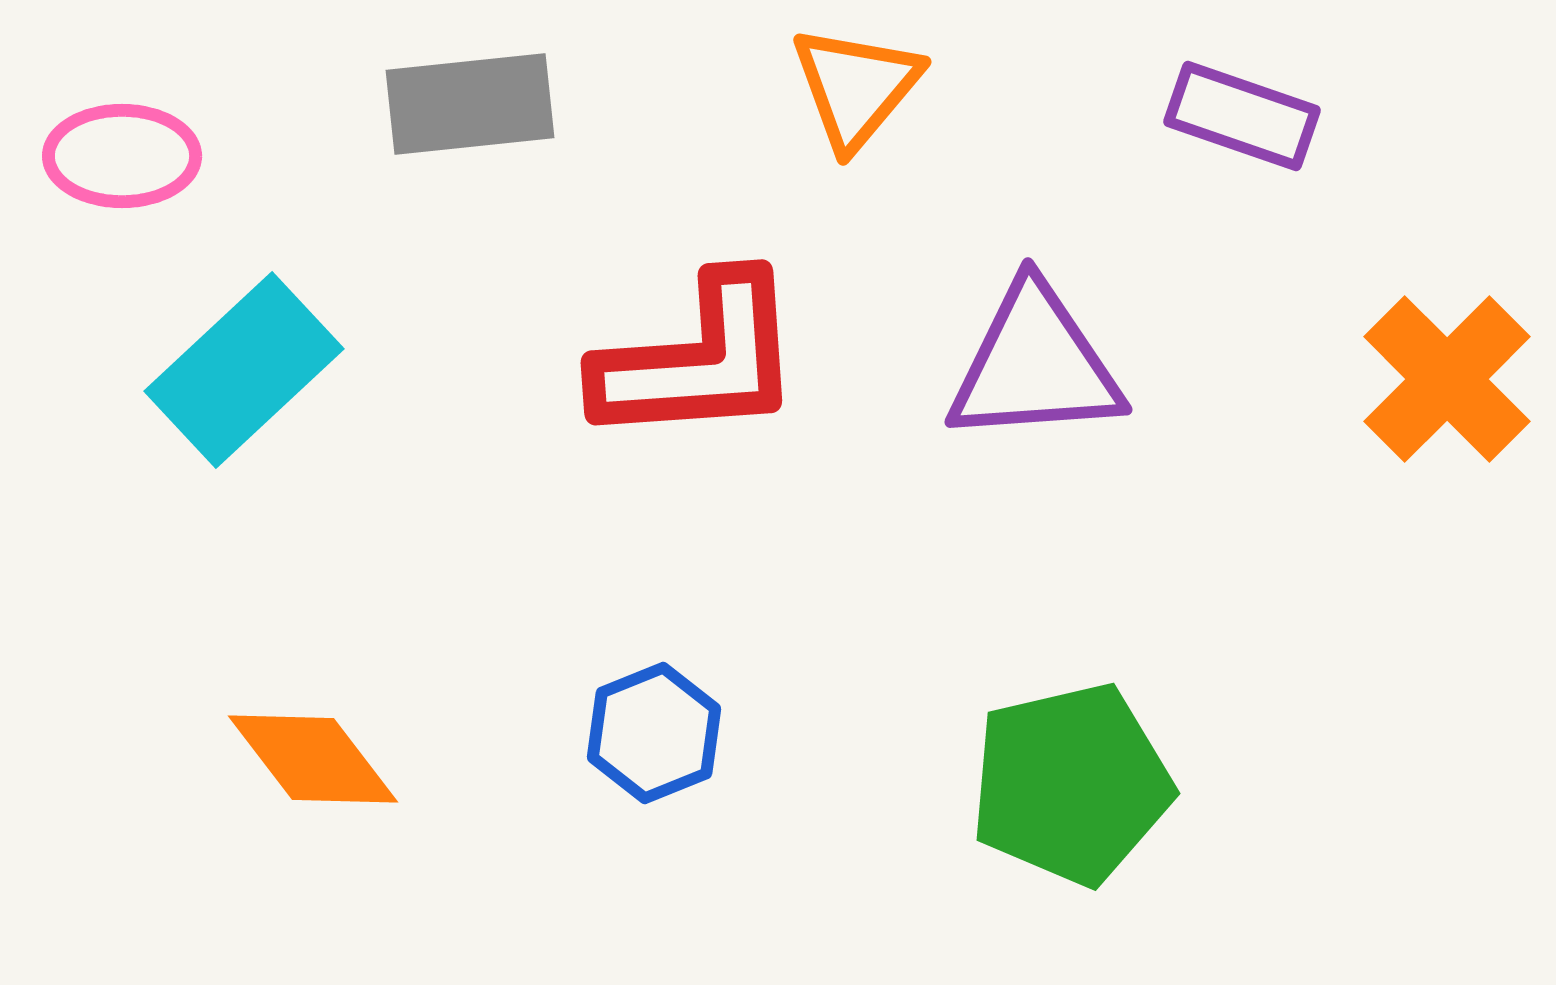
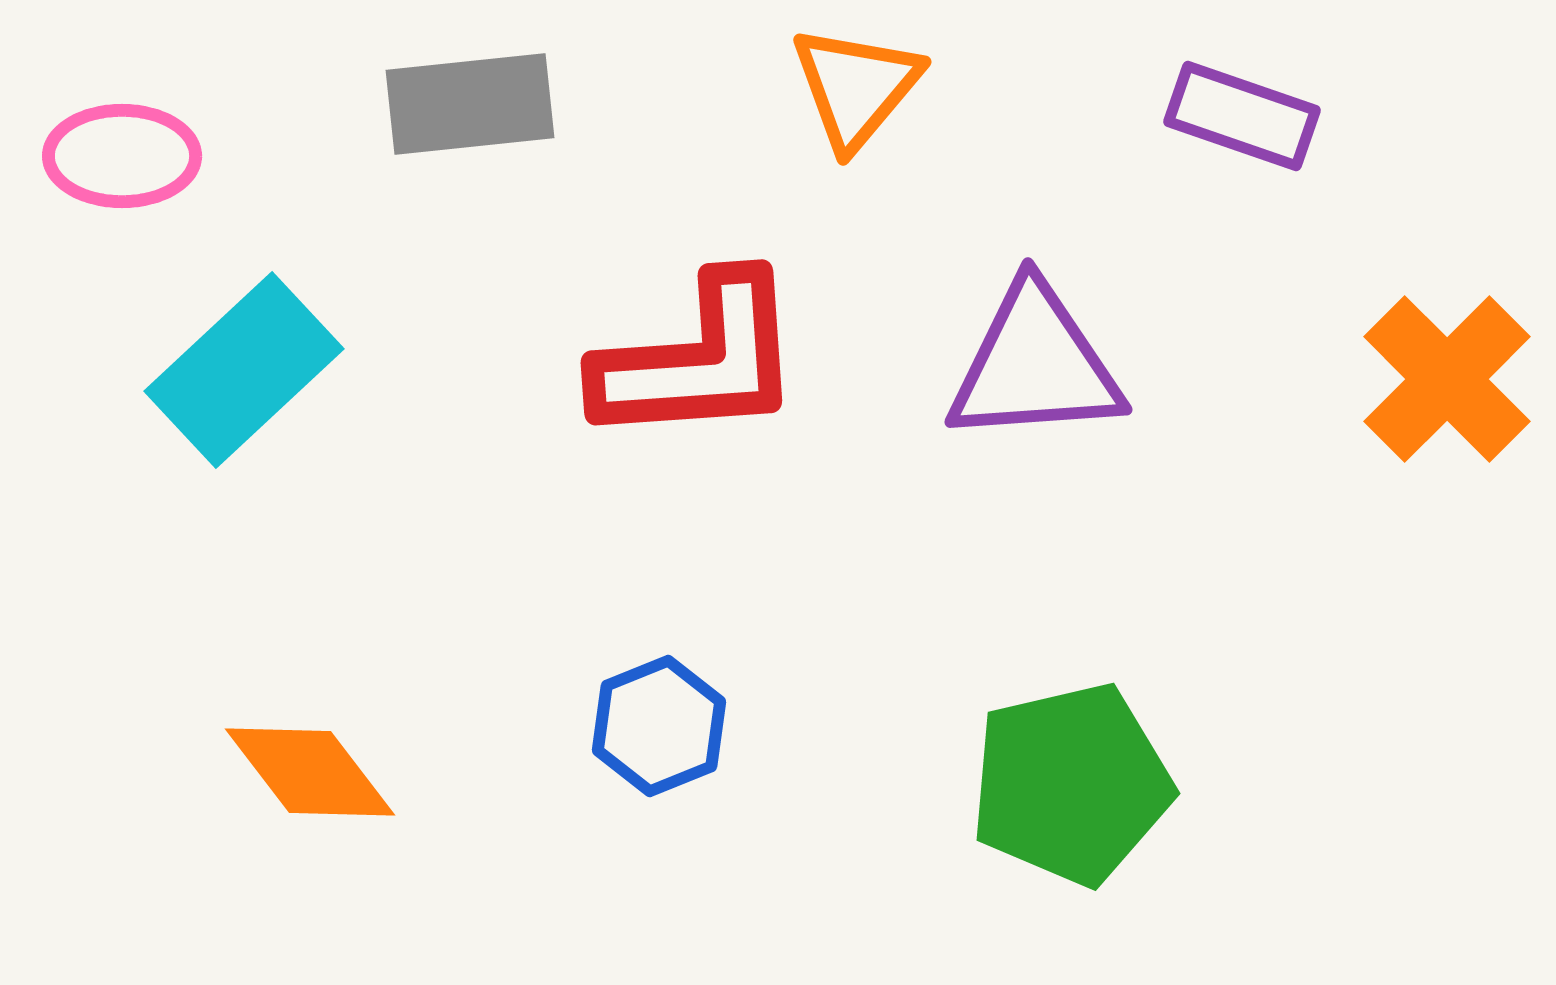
blue hexagon: moved 5 px right, 7 px up
orange diamond: moved 3 px left, 13 px down
